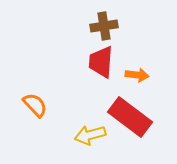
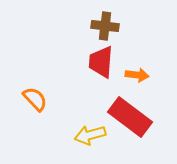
brown cross: moved 1 px right; rotated 16 degrees clockwise
orange semicircle: moved 6 px up
